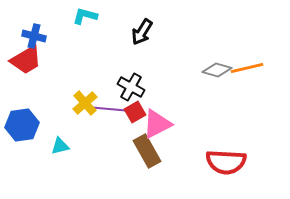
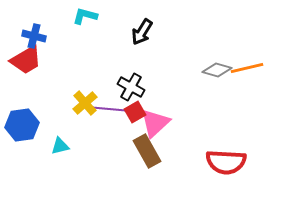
pink triangle: moved 2 px left, 1 px up; rotated 16 degrees counterclockwise
